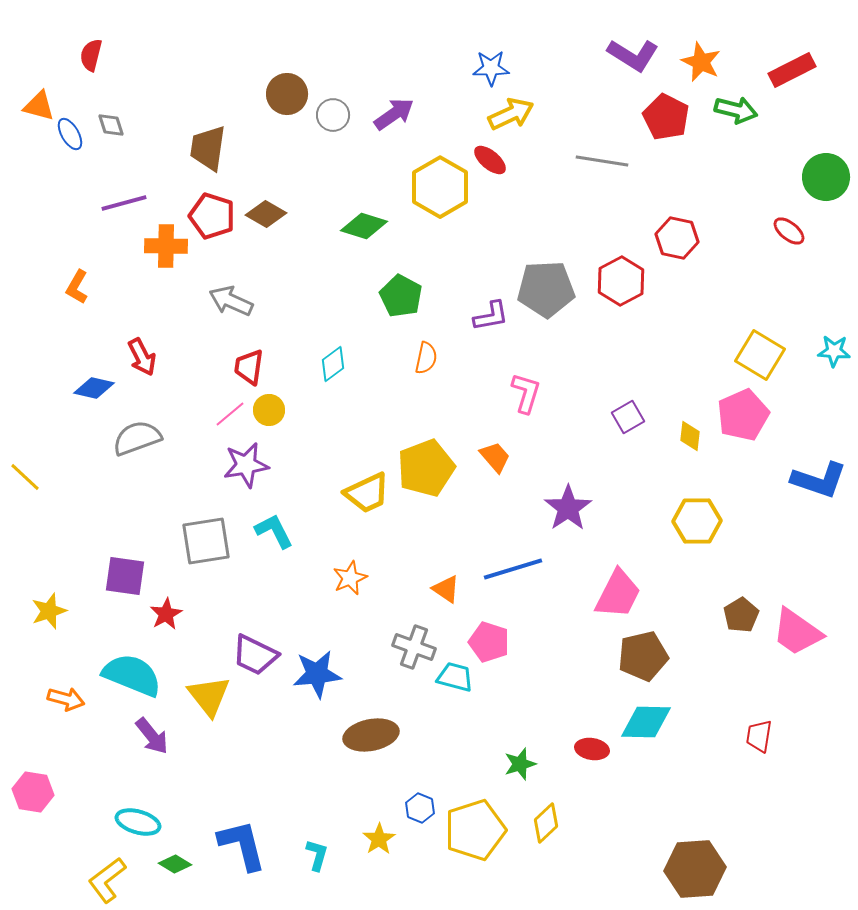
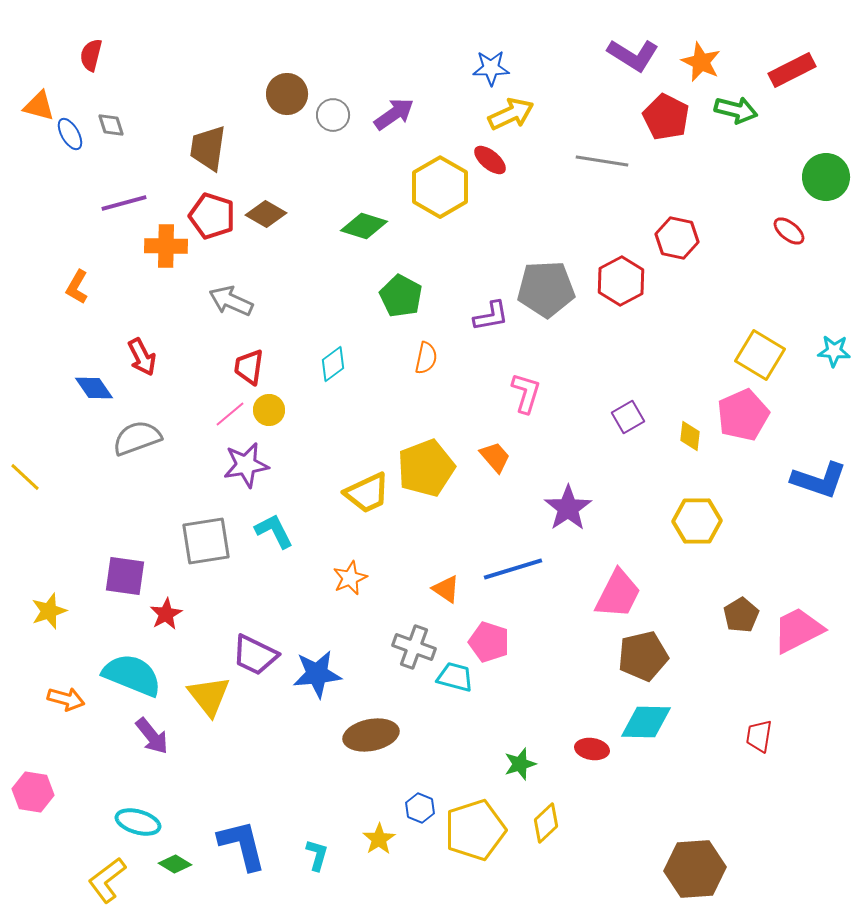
blue diamond at (94, 388): rotated 42 degrees clockwise
pink trapezoid at (797, 632): moved 1 px right, 2 px up; rotated 118 degrees clockwise
